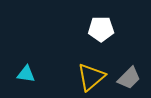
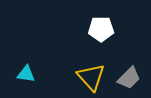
yellow triangle: rotated 32 degrees counterclockwise
